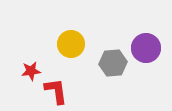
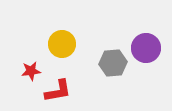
yellow circle: moved 9 px left
red L-shape: moved 2 px right; rotated 88 degrees clockwise
